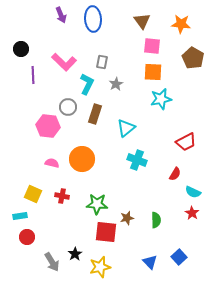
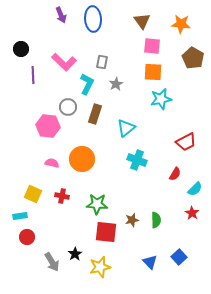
cyan semicircle: moved 2 px right, 3 px up; rotated 70 degrees counterclockwise
brown star: moved 5 px right, 2 px down
